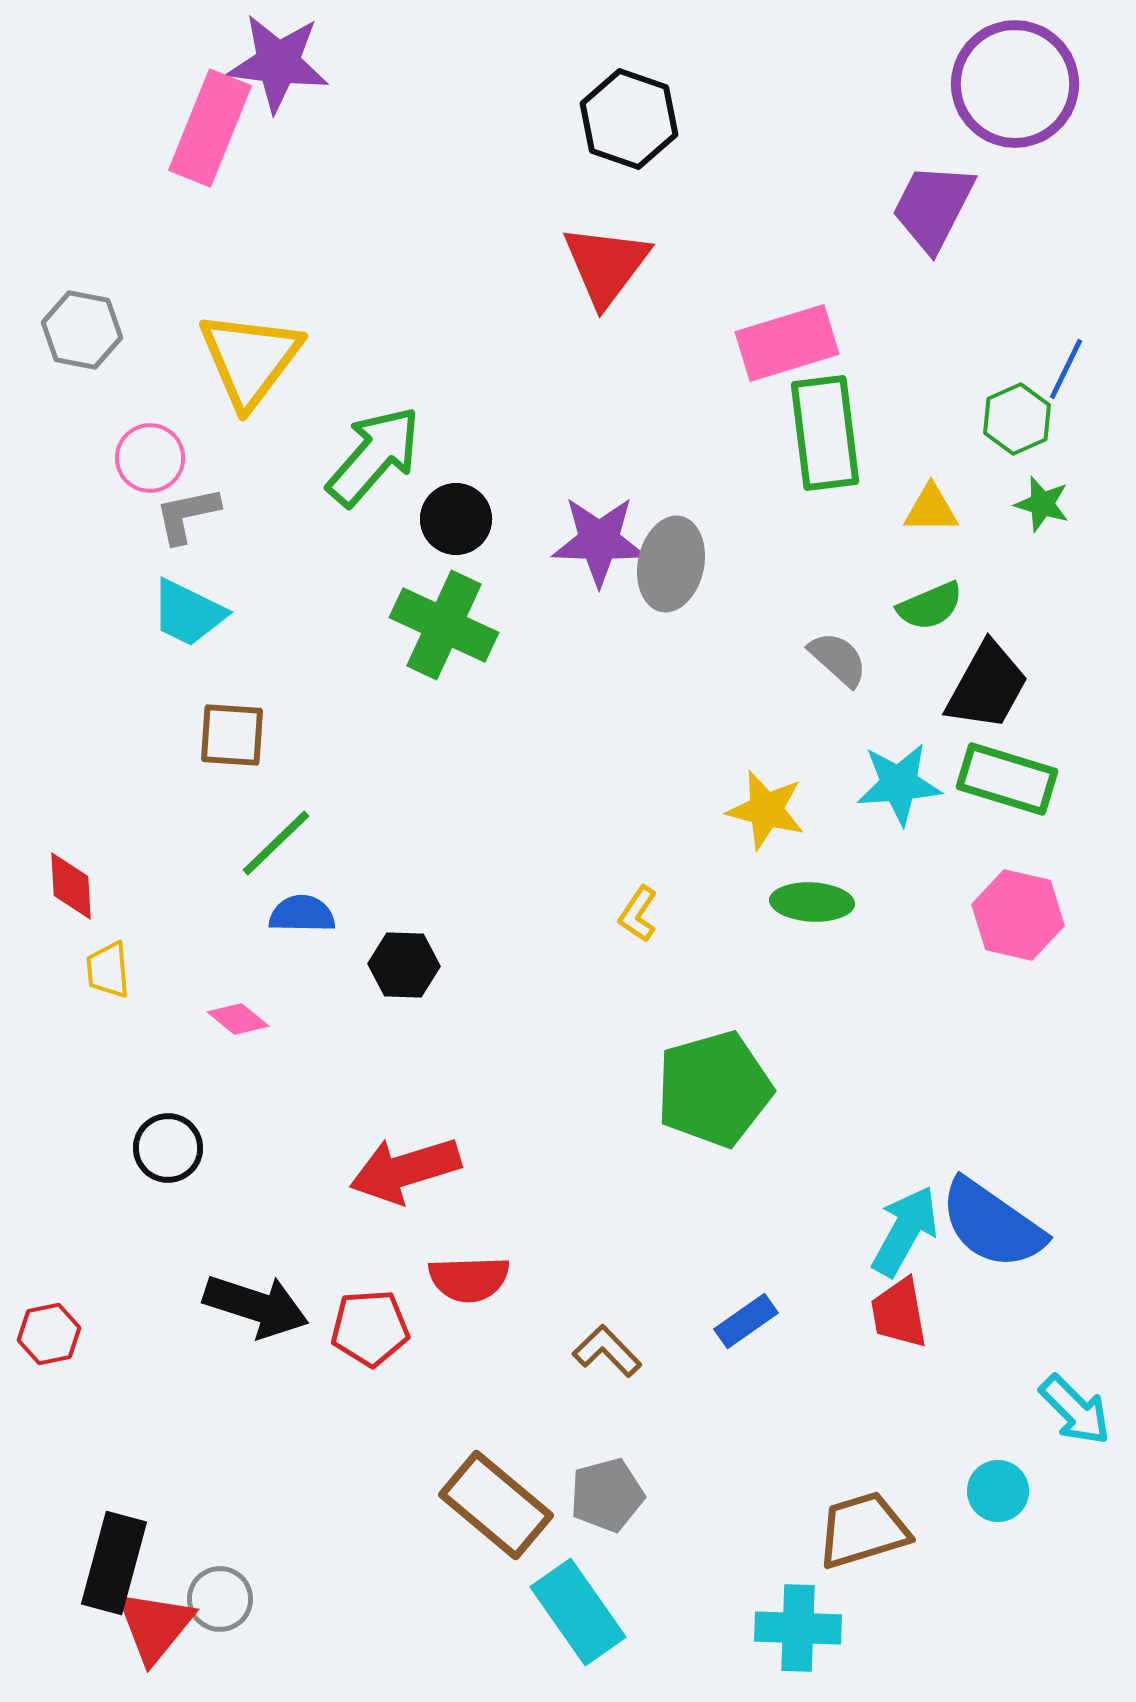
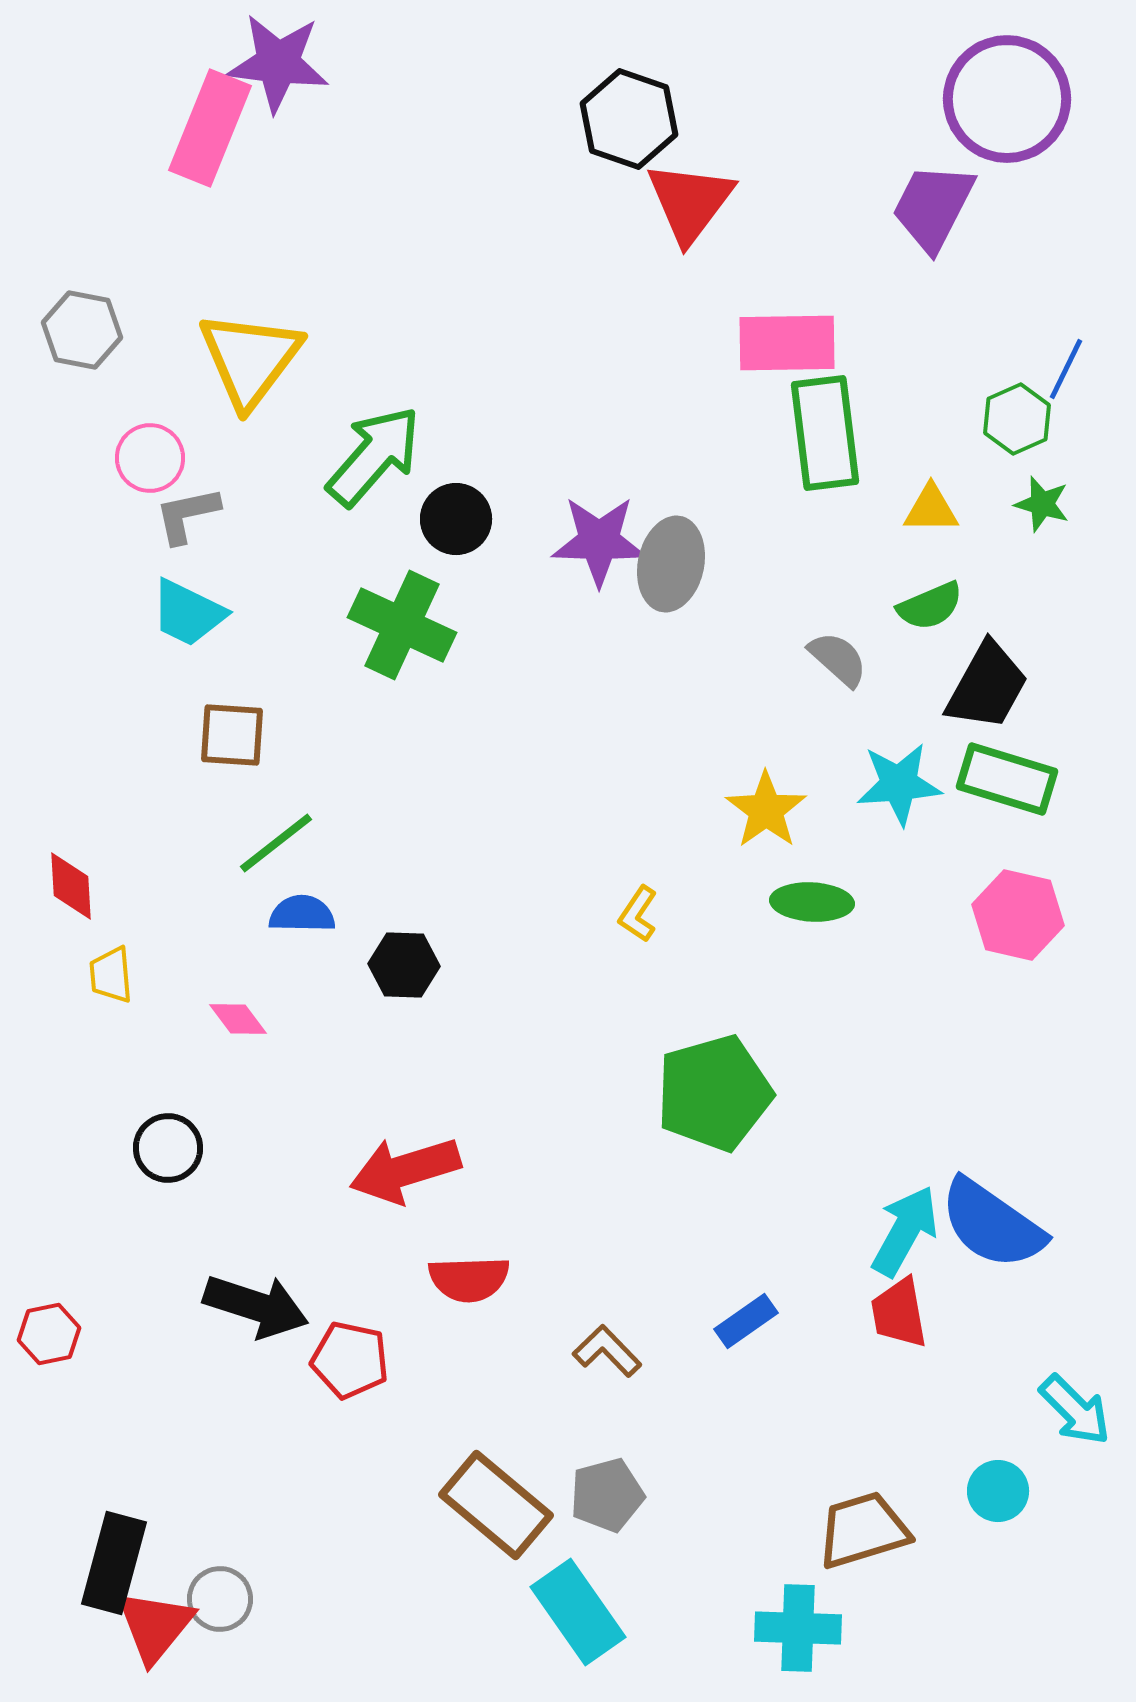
purple circle at (1015, 84): moved 8 px left, 15 px down
red triangle at (606, 265): moved 84 px right, 63 px up
pink rectangle at (787, 343): rotated 16 degrees clockwise
green cross at (444, 625): moved 42 px left
yellow star at (766, 810): rotated 22 degrees clockwise
green line at (276, 843): rotated 6 degrees clockwise
yellow trapezoid at (108, 970): moved 3 px right, 5 px down
pink diamond at (238, 1019): rotated 14 degrees clockwise
green pentagon at (714, 1089): moved 4 px down
red pentagon at (370, 1328): moved 20 px left, 32 px down; rotated 16 degrees clockwise
